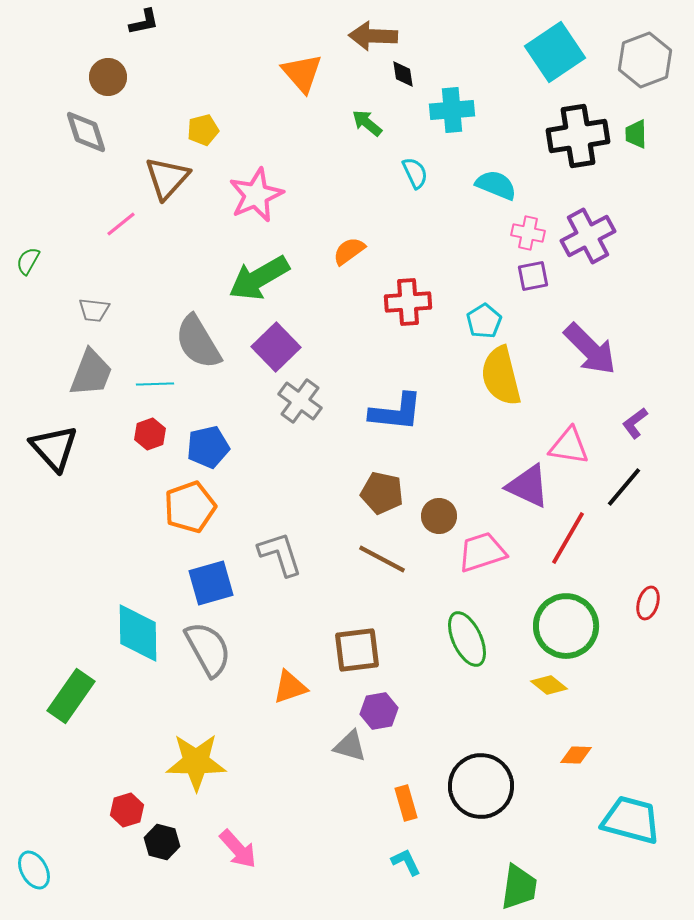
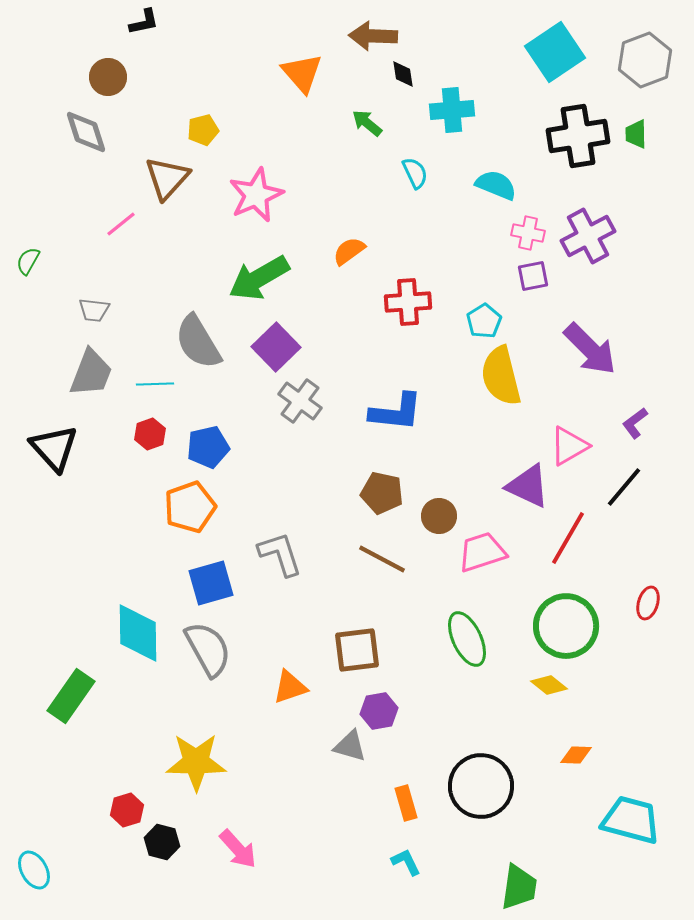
pink triangle at (569, 446): rotated 39 degrees counterclockwise
